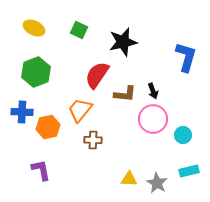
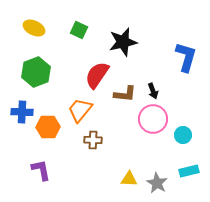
orange hexagon: rotated 10 degrees clockwise
